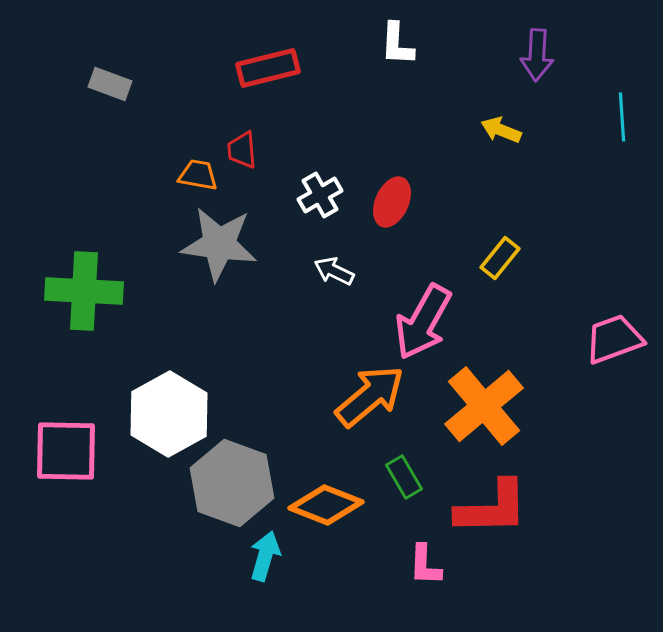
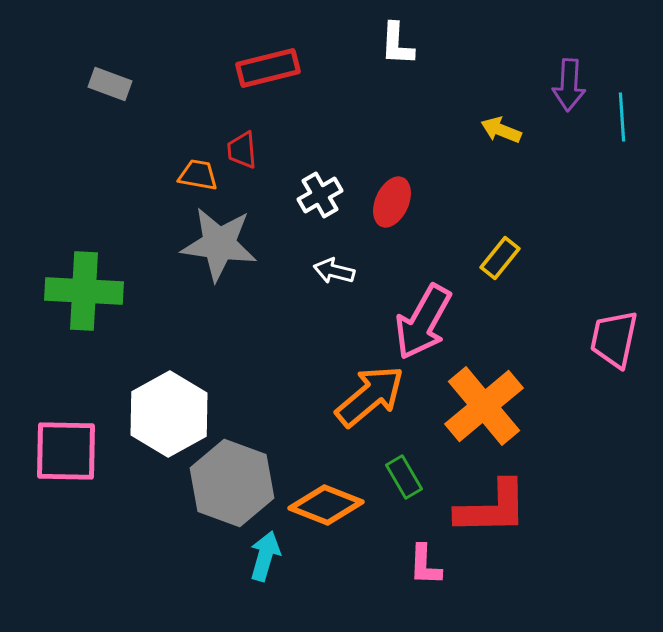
purple arrow: moved 32 px right, 30 px down
white arrow: rotated 12 degrees counterclockwise
pink trapezoid: rotated 58 degrees counterclockwise
